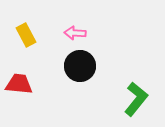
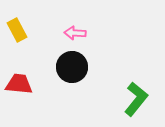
yellow rectangle: moved 9 px left, 5 px up
black circle: moved 8 px left, 1 px down
